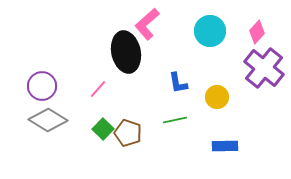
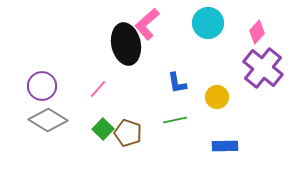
cyan circle: moved 2 px left, 8 px up
black ellipse: moved 8 px up
purple cross: moved 1 px left
blue L-shape: moved 1 px left
